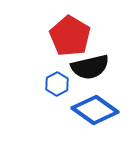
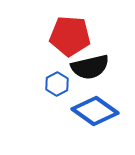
red pentagon: rotated 27 degrees counterclockwise
blue diamond: moved 1 px down
